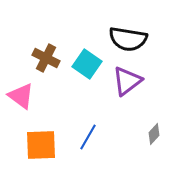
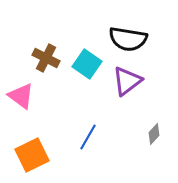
orange square: moved 9 px left, 10 px down; rotated 24 degrees counterclockwise
